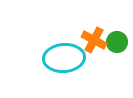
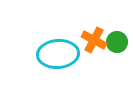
cyan ellipse: moved 6 px left, 4 px up
